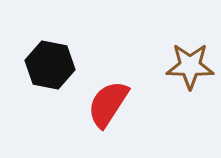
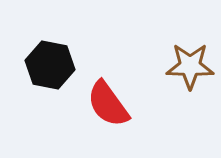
red semicircle: rotated 69 degrees counterclockwise
